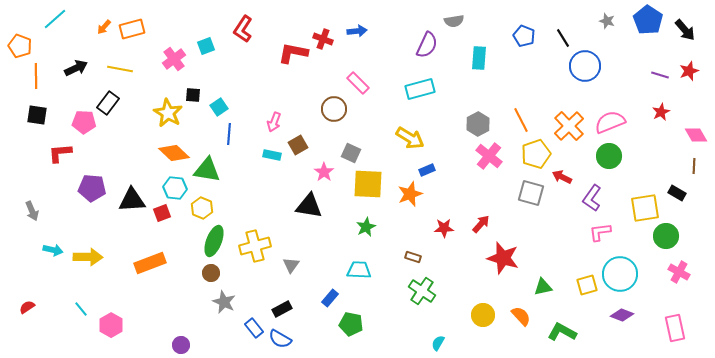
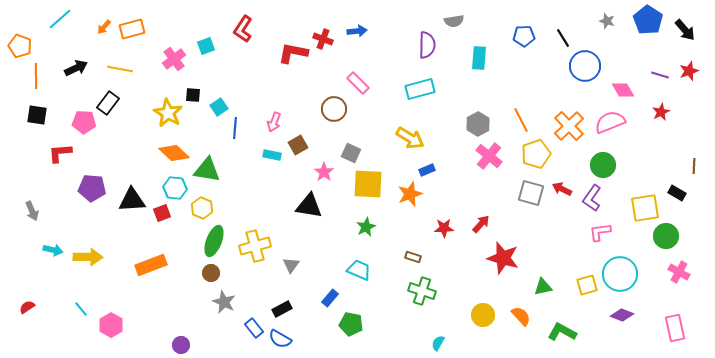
cyan line at (55, 19): moved 5 px right
blue pentagon at (524, 36): rotated 25 degrees counterclockwise
purple semicircle at (427, 45): rotated 24 degrees counterclockwise
blue line at (229, 134): moved 6 px right, 6 px up
pink diamond at (696, 135): moved 73 px left, 45 px up
green circle at (609, 156): moved 6 px left, 9 px down
red arrow at (562, 177): moved 12 px down
orange rectangle at (150, 263): moved 1 px right, 2 px down
cyan trapezoid at (359, 270): rotated 20 degrees clockwise
green cross at (422, 291): rotated 16 degrees counterclockwise
